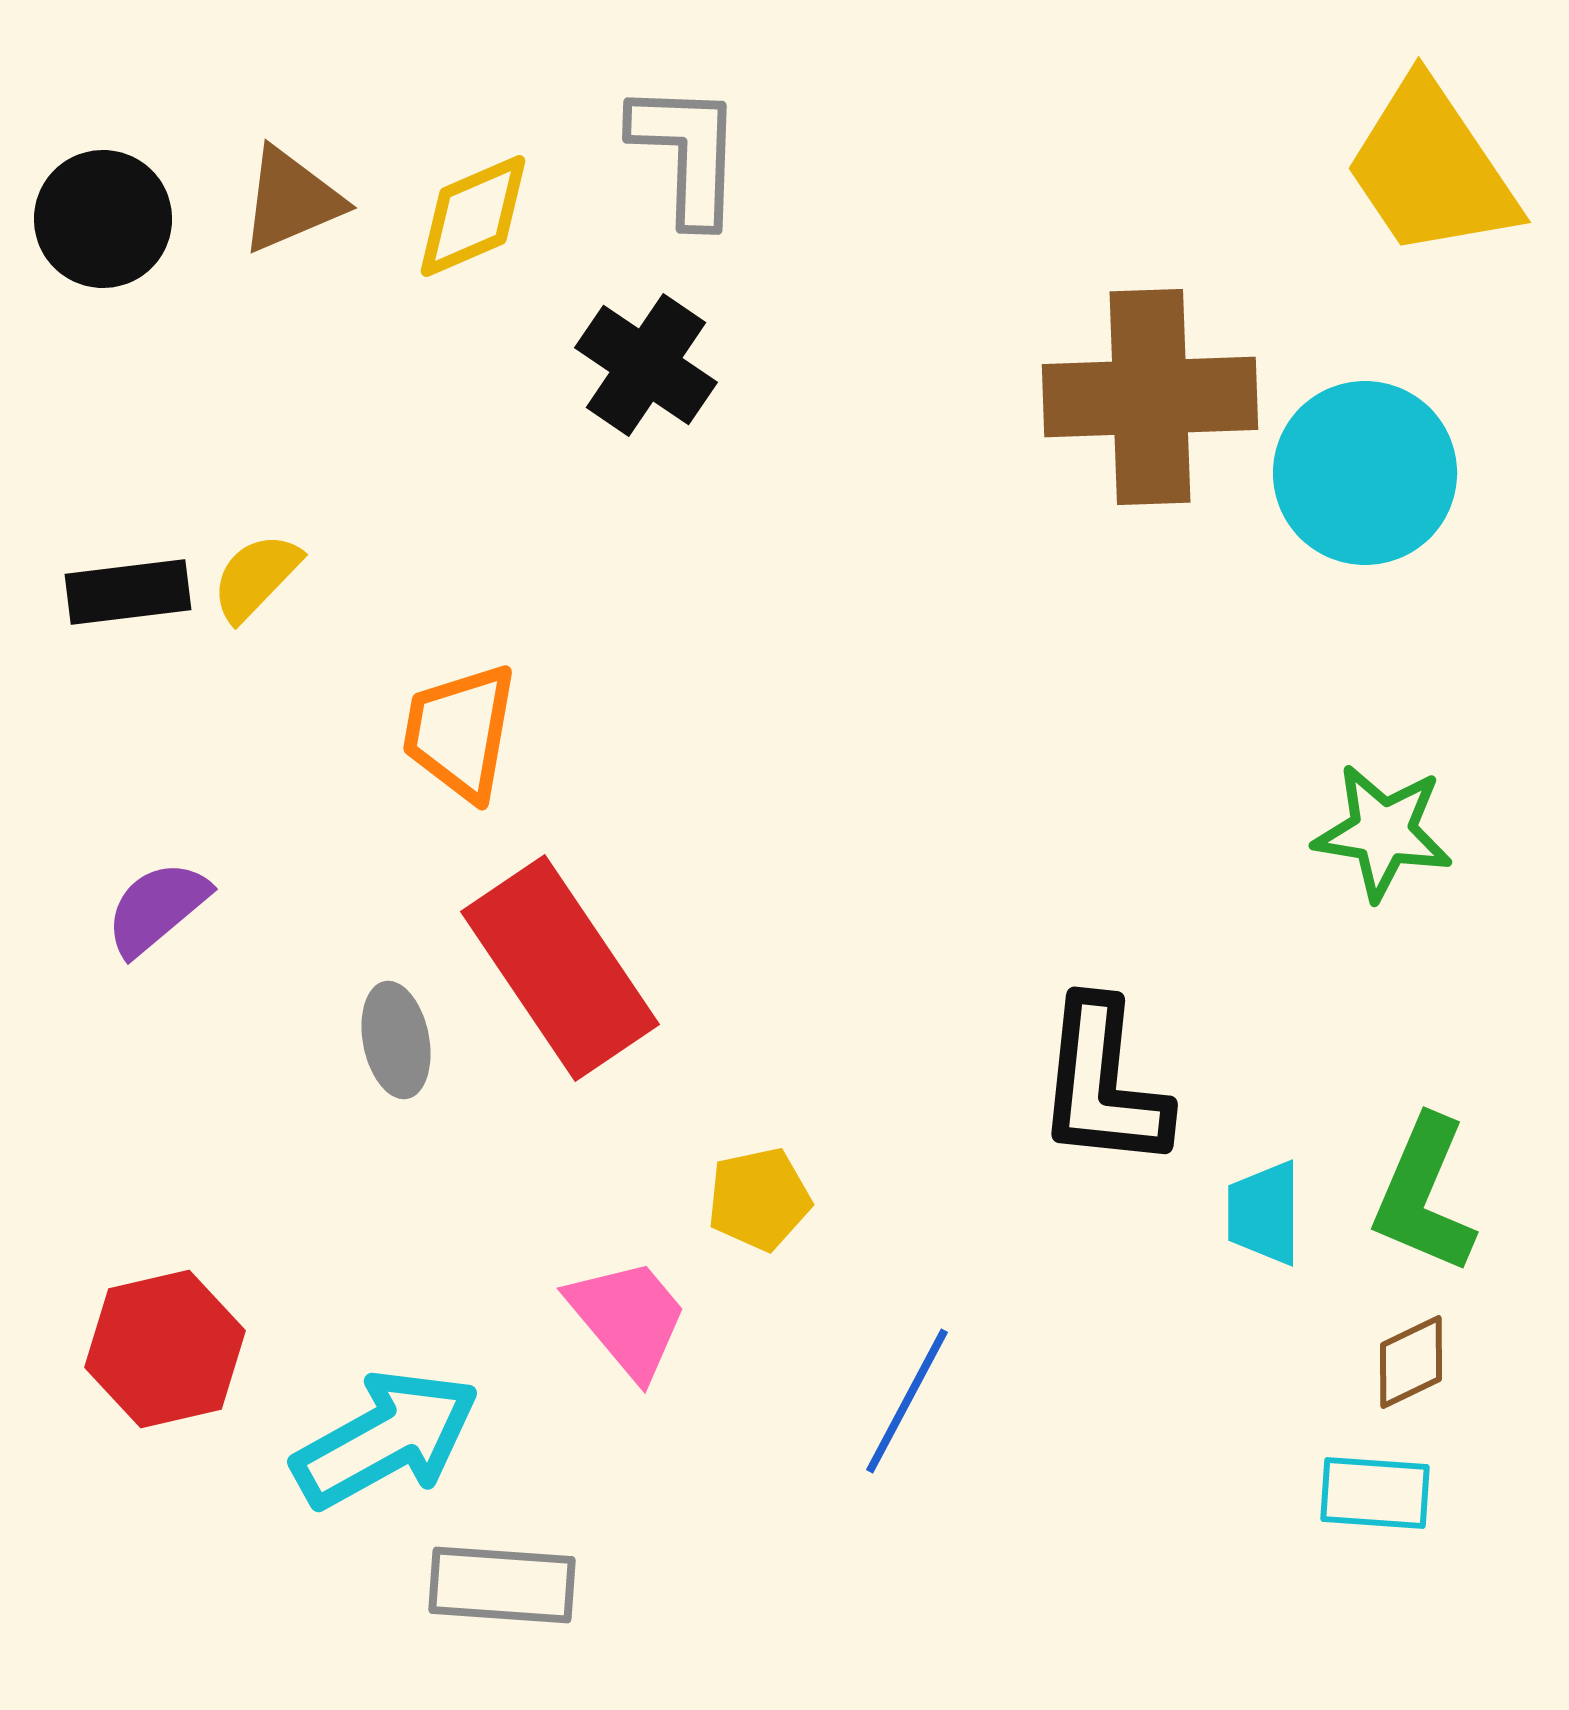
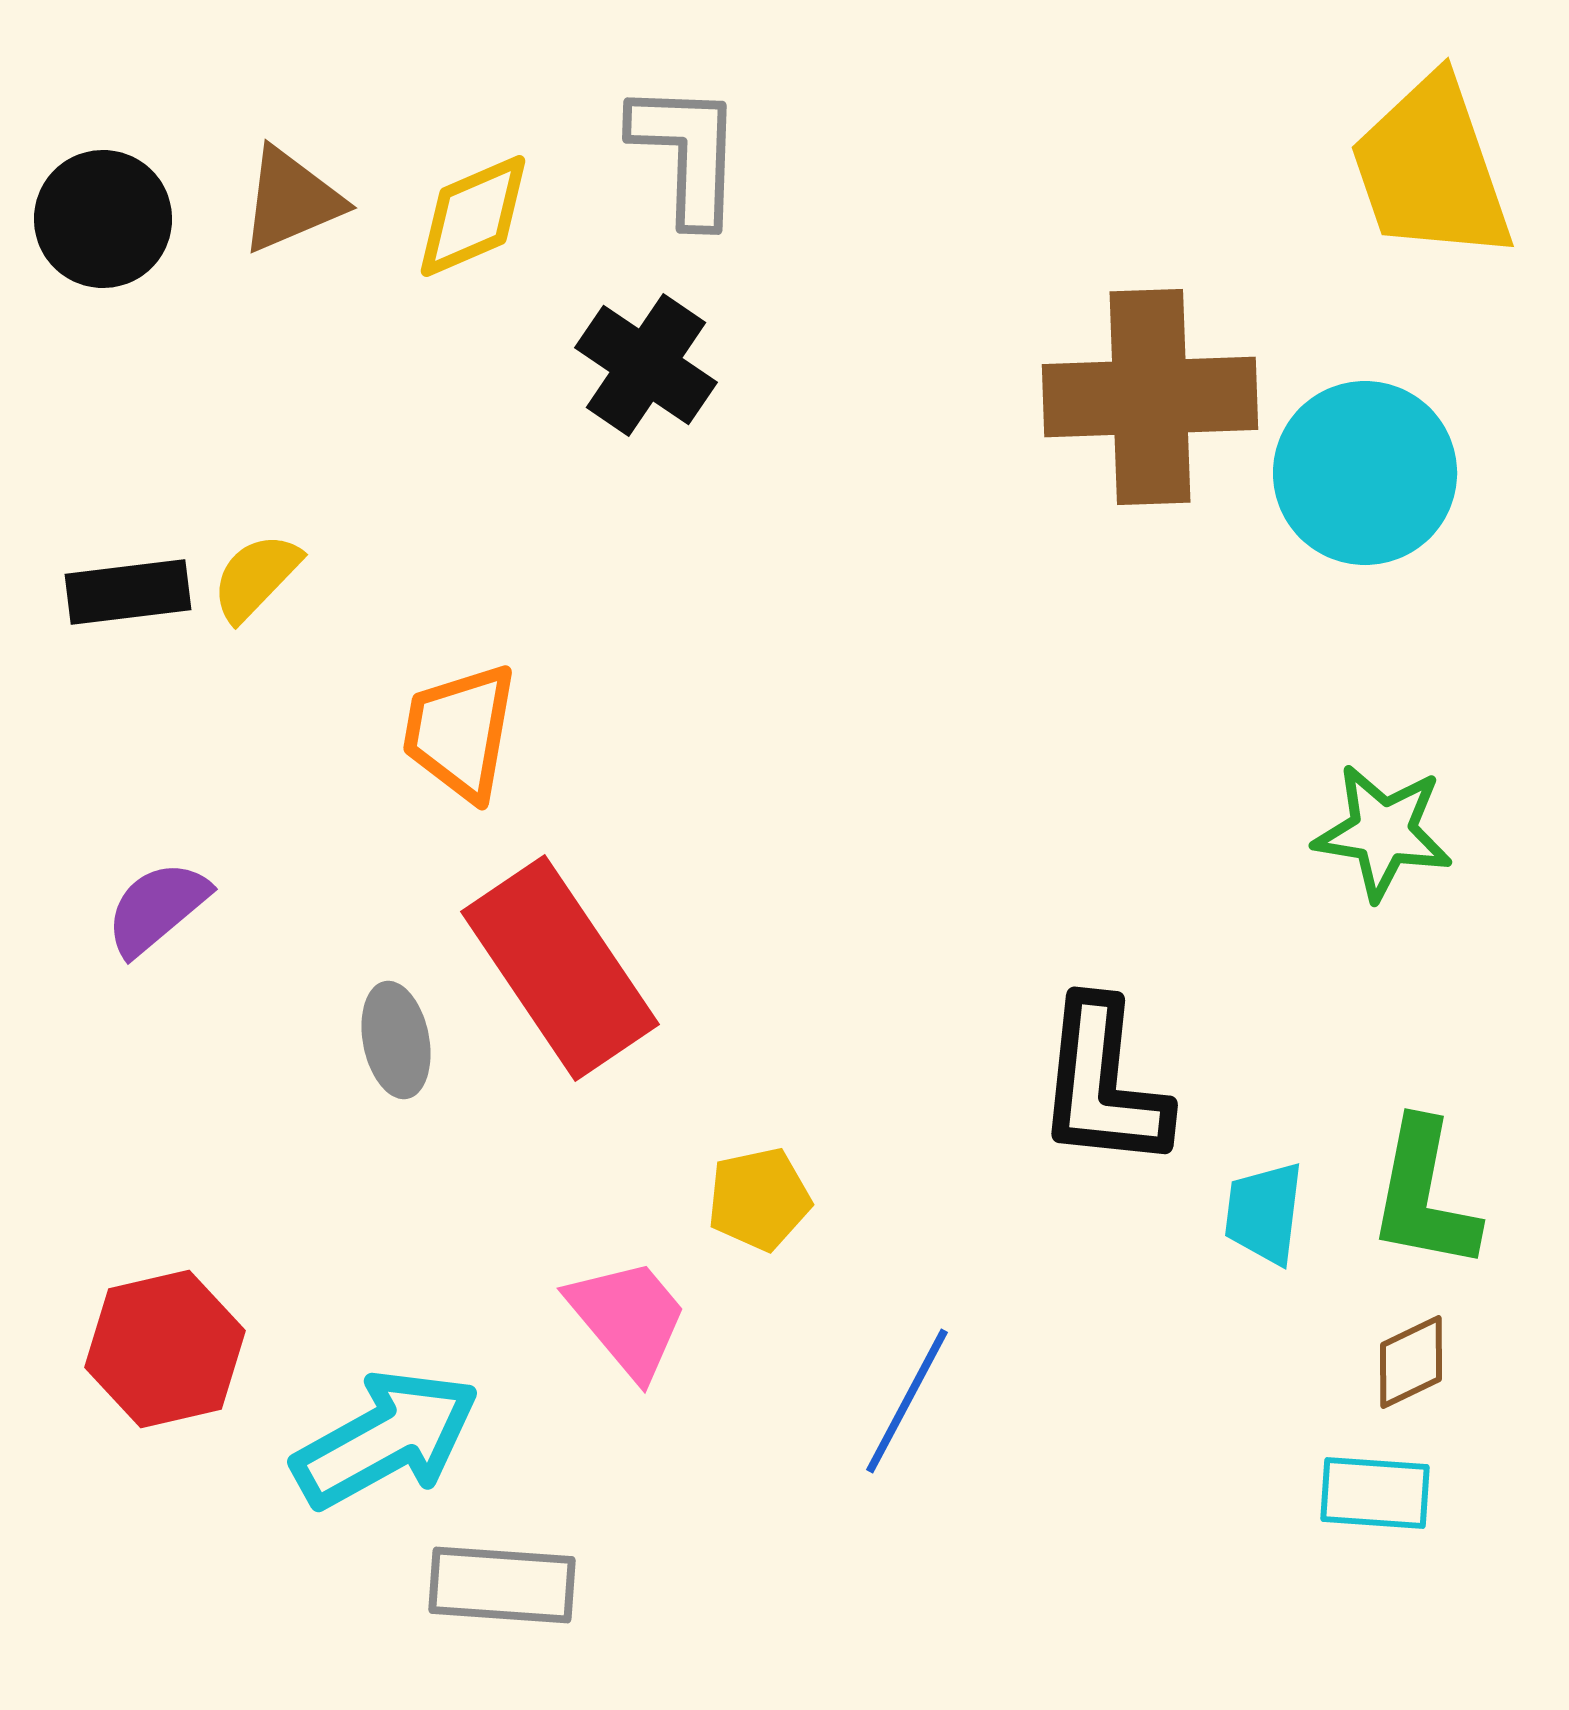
yellow trapezoid: rotated 15 degrees clockwise
green L-shape: rotated 12 degrees counterclockwise
cyan trapezoid: rotated 7 degrees clockwise
